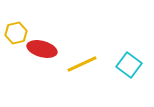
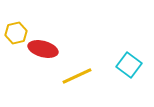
red ellipse: moved 1 px right
yellow line: moved 5 px left, 12 px down
